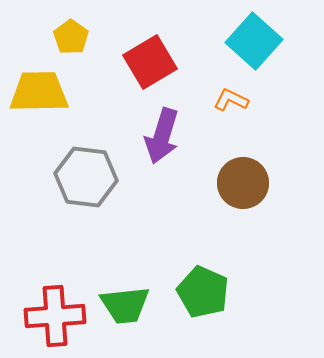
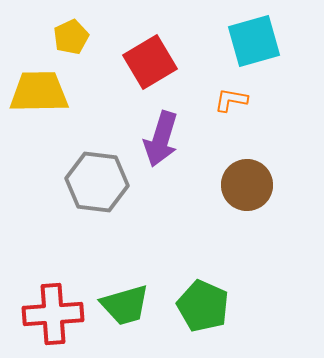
yellow pentagon: rotated 12 degrees clockwise
cyan square: rotated 32 degrees clockwise
orange L-shape: rotated 16 degrees counterclockwise
purple arrow: moved 1 px left, 3 px down
gray hexagon: moved 11 px right, 5 px down
brown circle: moved 4 px right, 2 px down
green pentagon: moved 14 px down
green trapezoid: rotated 10 degrees counterclockwise
red cross: moved 2 px left, 2 px up
